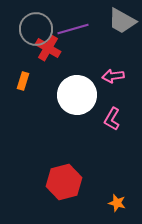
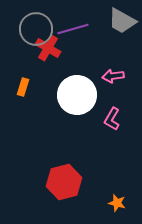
orange rectangle: moved 6 px down
